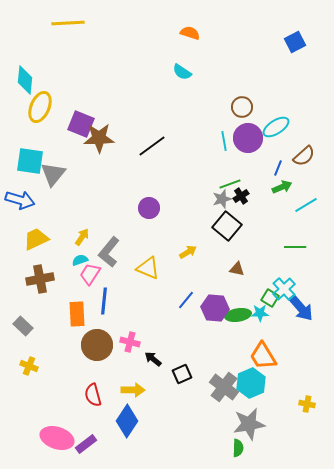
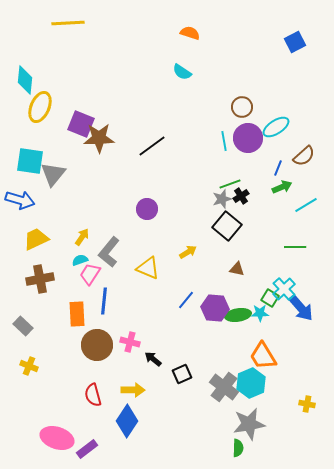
purple circle at (149, 208): moved 2 px left, 1 px down
purple rectangle at (86, 444): moved 1 px right, 5 px down
